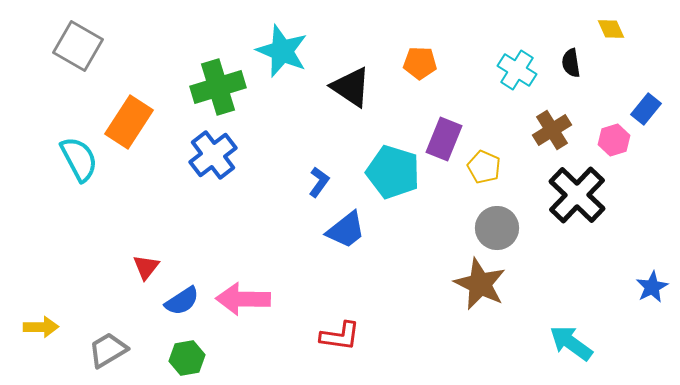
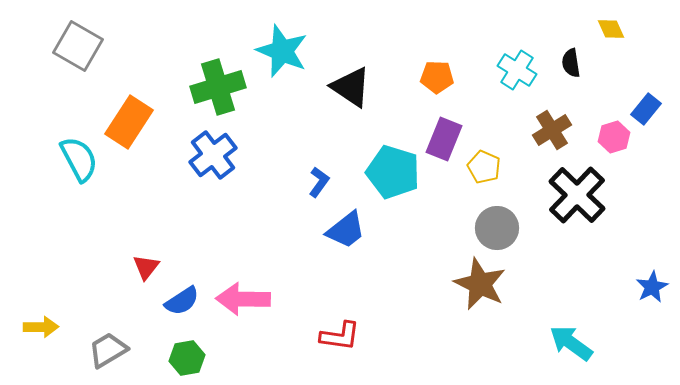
orange pentagon: moved 17 px right, 14 px down
pink hexagon: moved 3 px up
